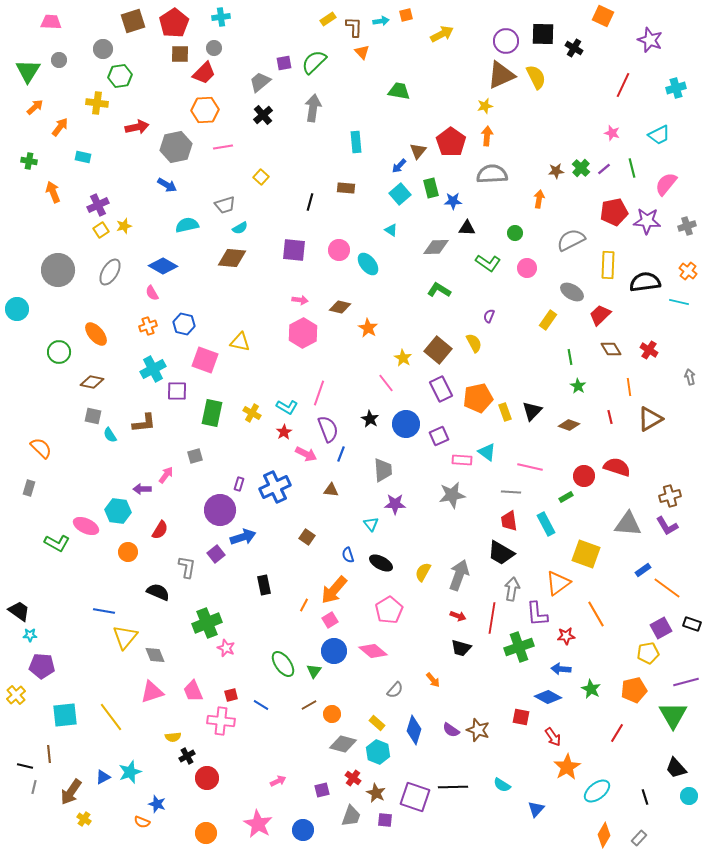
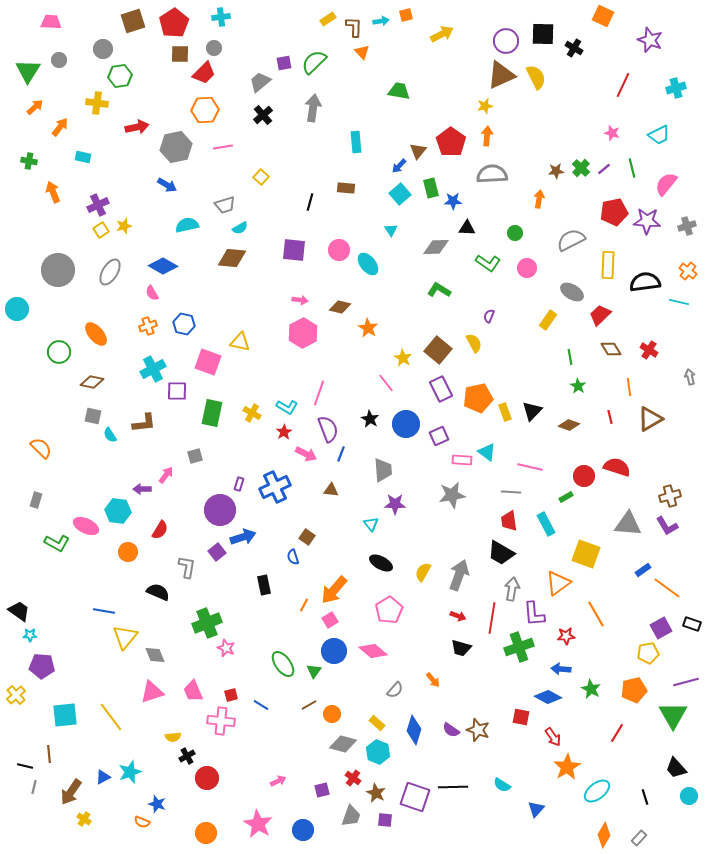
cyan triangle at (391, 230): rotated 24 degrees clockwise
pink square at (205, 360): moved 3 px right, 2 px down
gray rectangle at (29, 488): moved 7 px right, 12 px down
purple square at (216, 554): moved 1 px right, 2 px up
blue semicircle at (348, 555): moved 55 px left, 2 px down
purple L-shape at (537, 614): moved 3 px left
